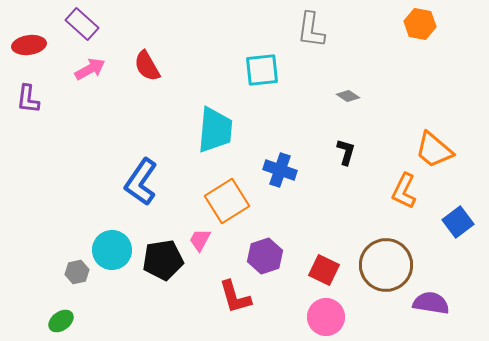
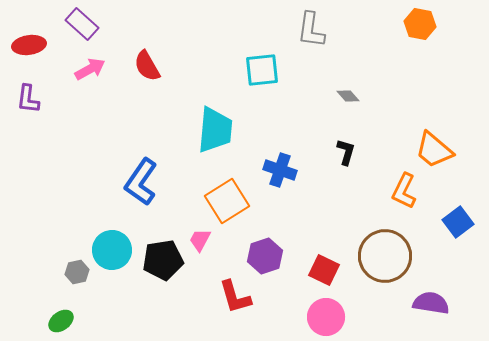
gray diamond: rotated 15 degrees clockwise
brown circle: moved 1 px left, 9 px up
